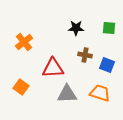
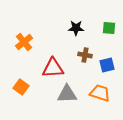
blue square: rotated 35 degrees counterclockwise
